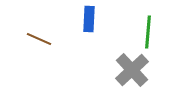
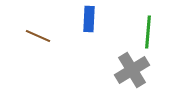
brown line: moved 1 px left, 3 px up
gray cross: rotated 12 degrees clockwise
